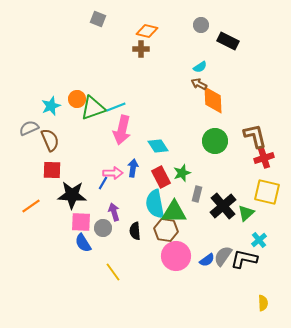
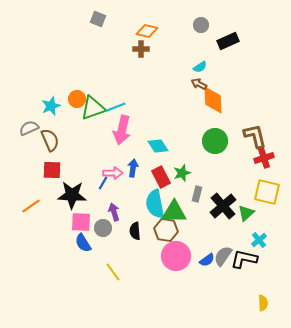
black rectangle at (228, 41): rotated 50 degrees counterclockwise
